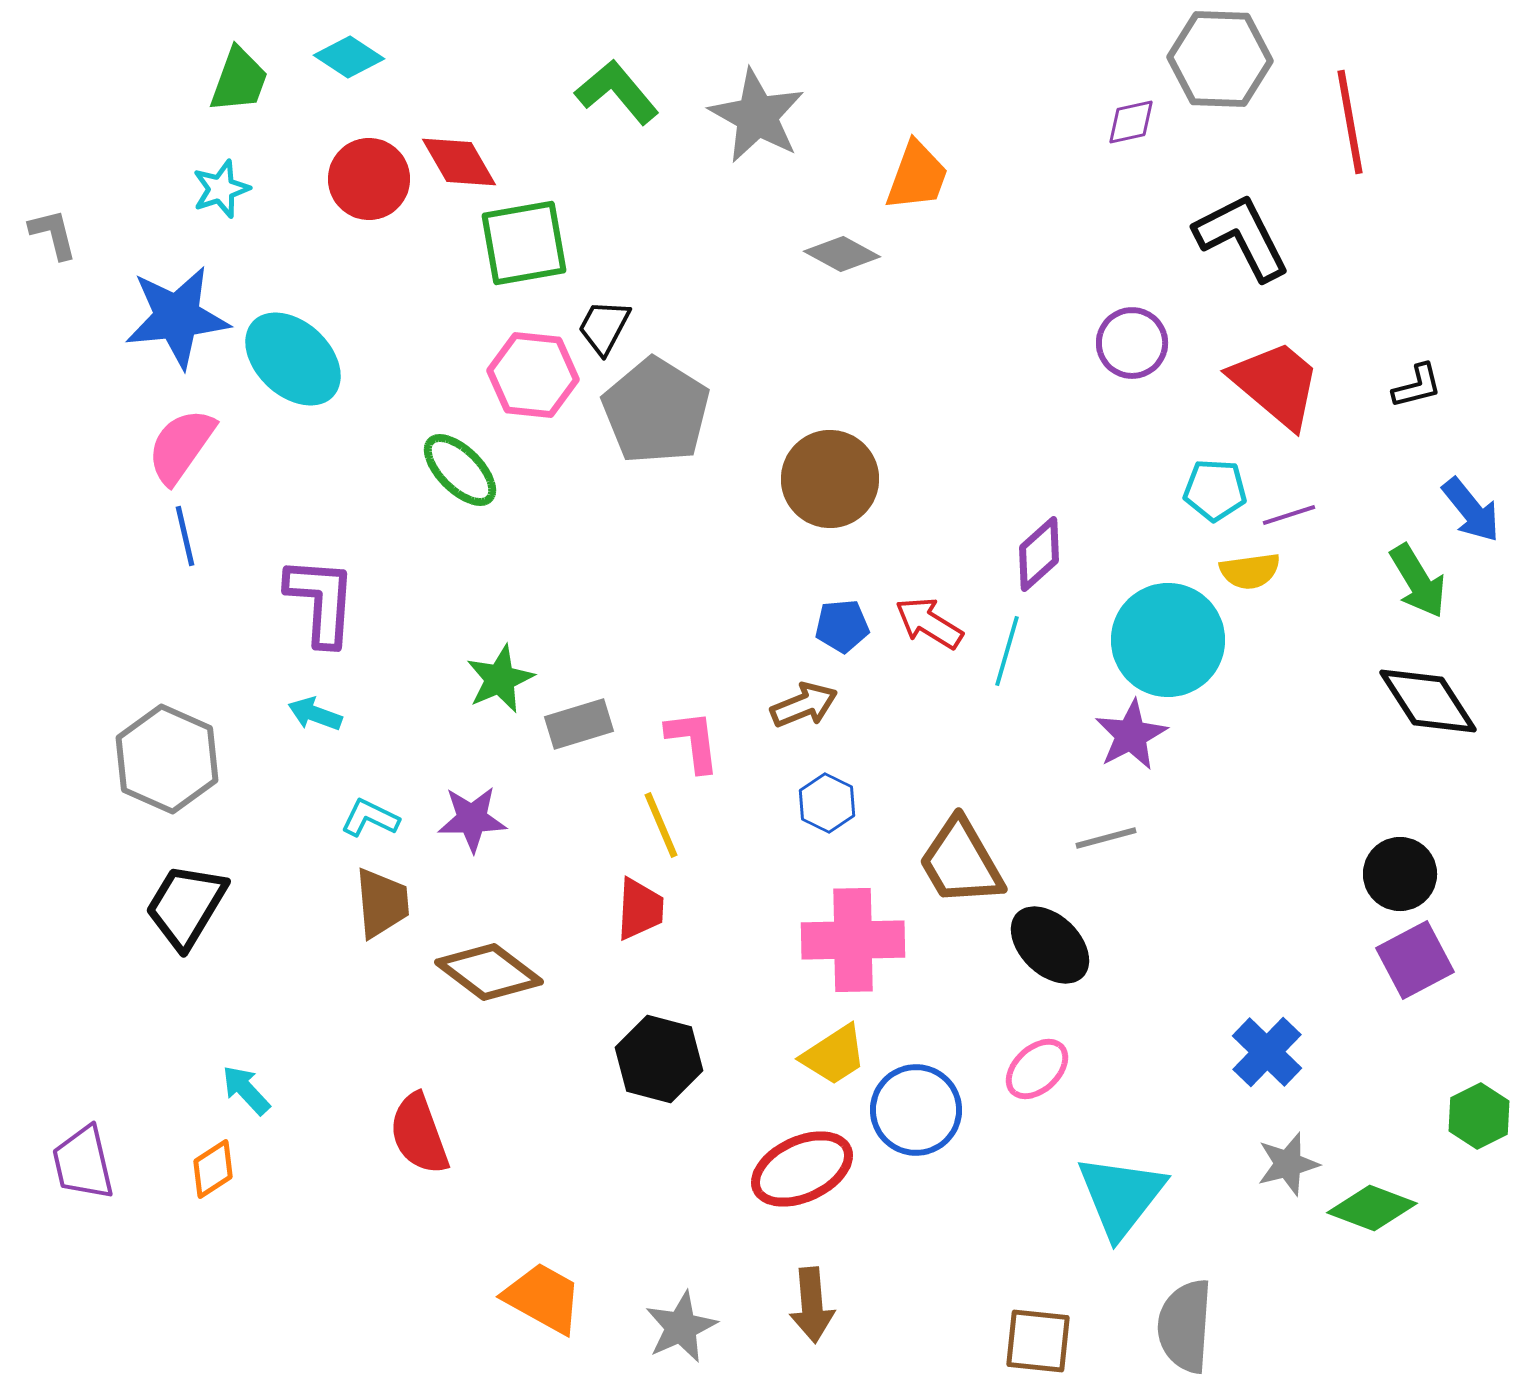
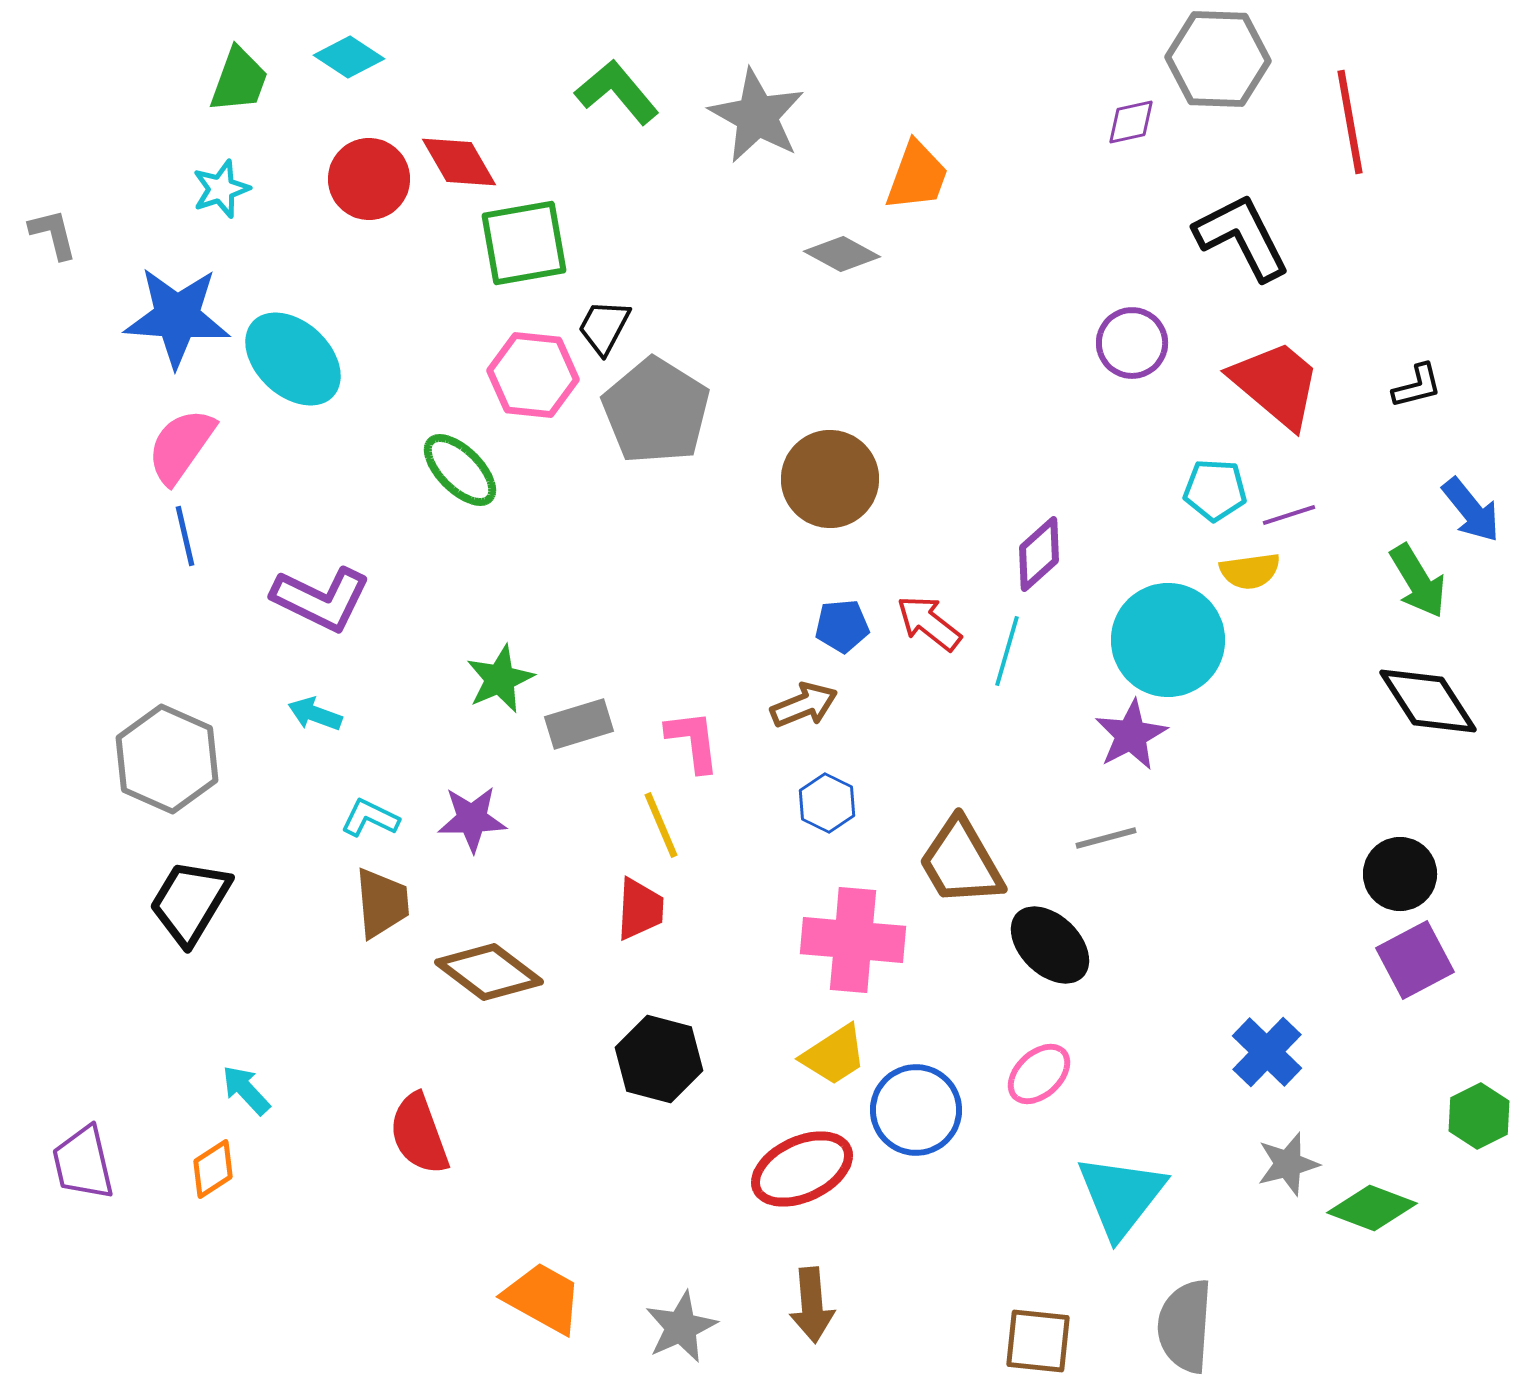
gray hexagon at (1220, 59): moved 2 px left
blue star at (177, 317): rotated 10 degrees clockwise
purple L-shape at (321, 601): moved 2 px up; rotated 112 degrees clockwise
red arrow at (929, 623): rotated 6 degrees clockwise
black trapezoid at (186, 906): moved 4 px right, 4 px up
pink cross at (853, 940): rotated 6 degrees clockwise
pink ellipse at (1037, 1069): moved 2 px right, 5 px down
